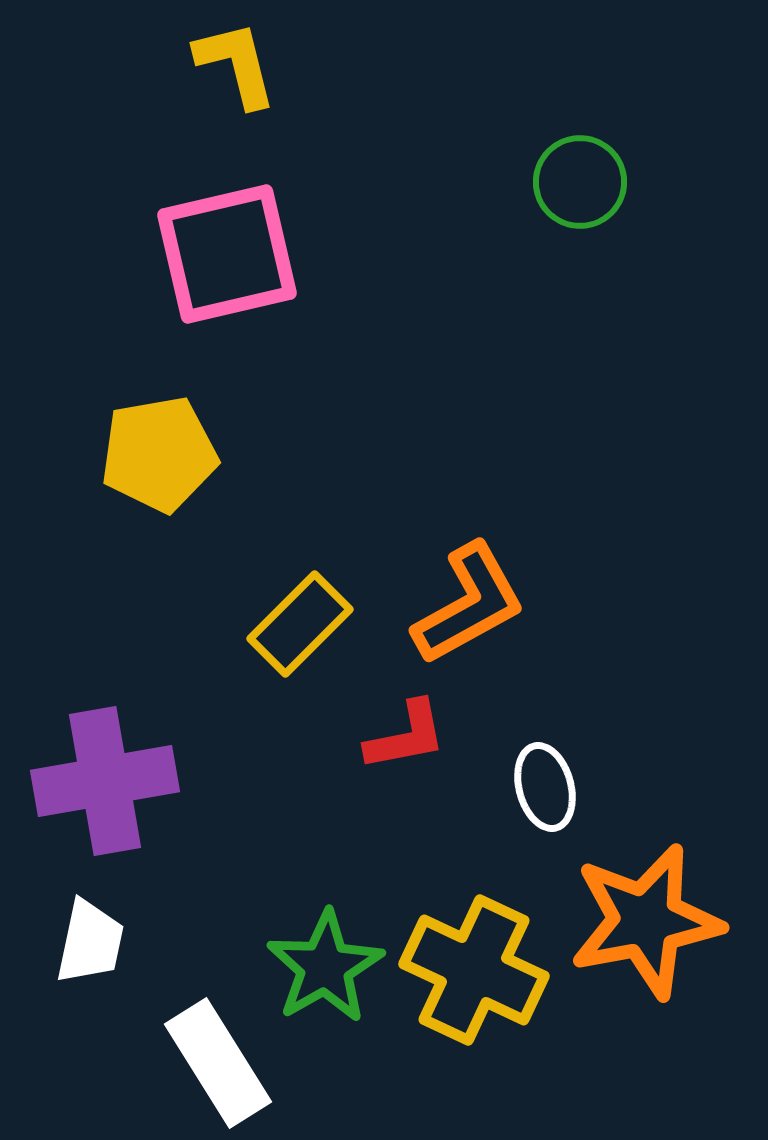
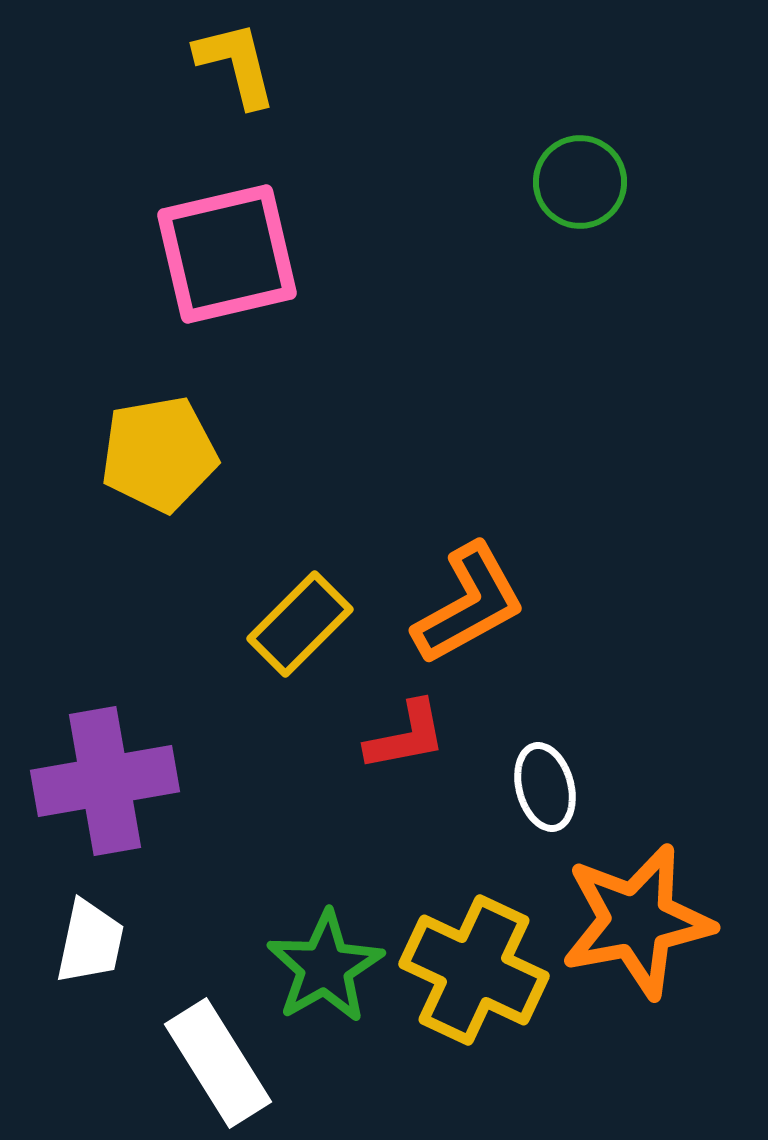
orange star: moved 9 px left
